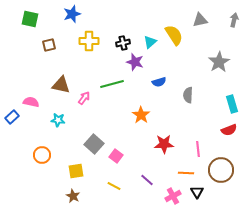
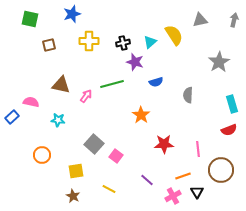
blue semicircle: moved 3 px left
pink arrow: moved 2 px right, 2 px up
orange line: moved 3 px left, 3 px down; rotated 21 degrees counterclockwise
yellow line: moved 5 px left, 3 px down
